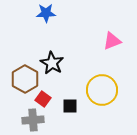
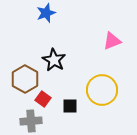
blue star: rotated 18 degrees counterclockwise
black star: moved 2 px right, 3 px up
gray cross: moved 2 px left, 1 px down
